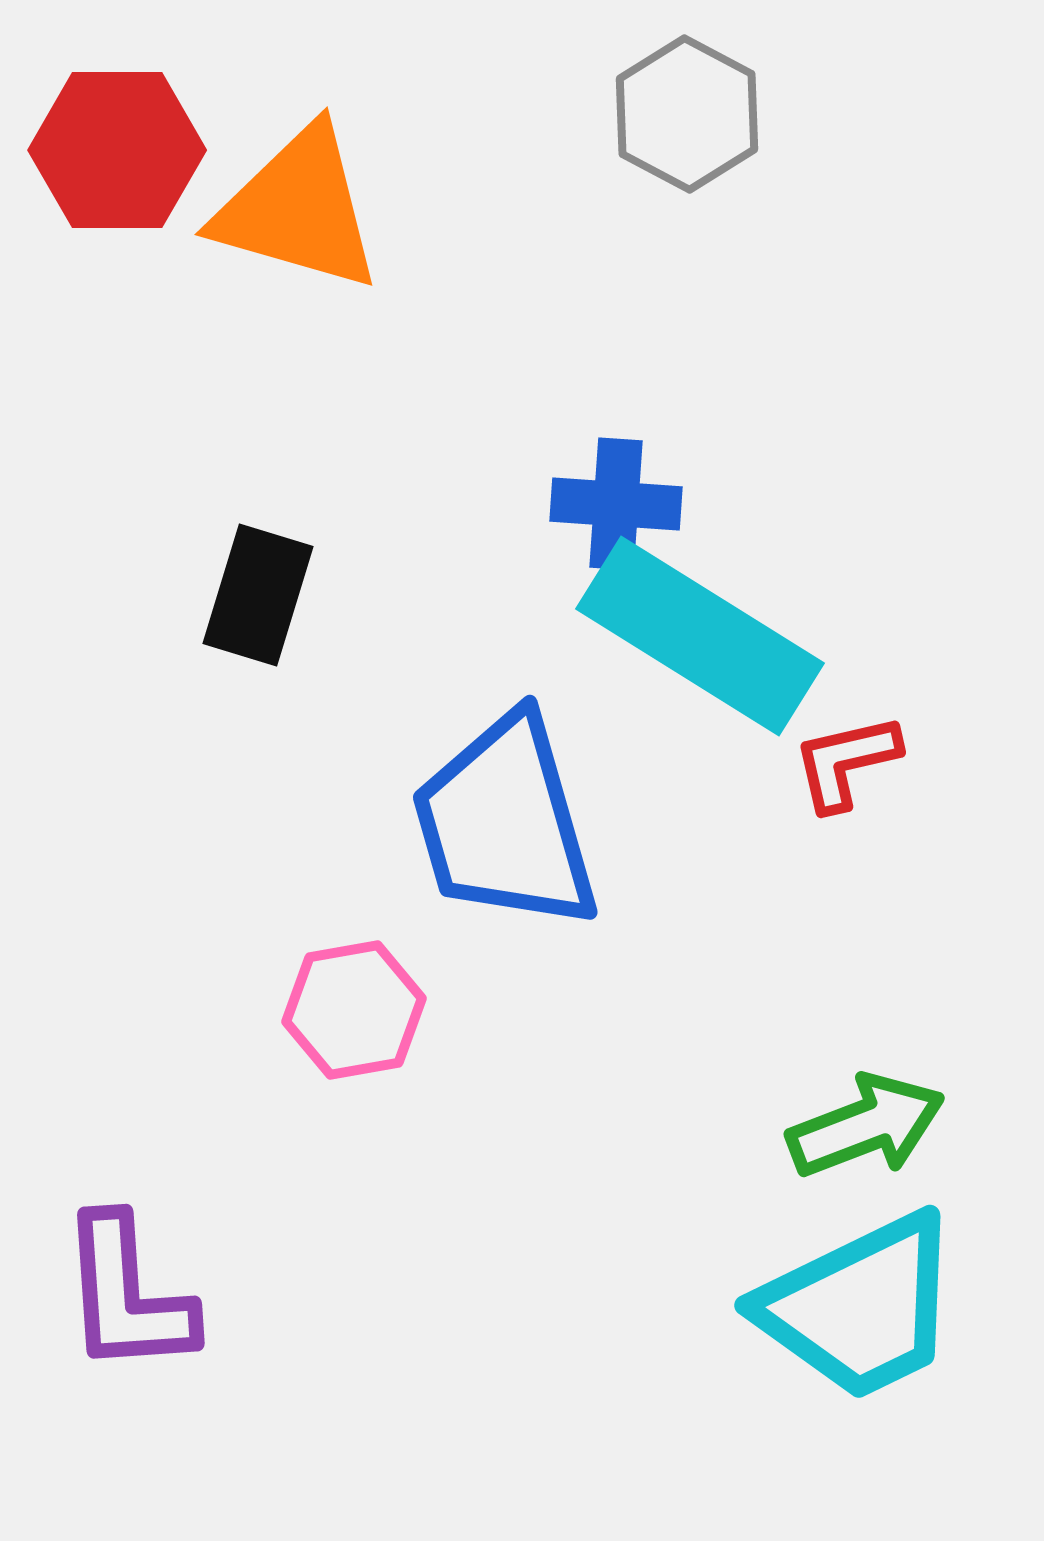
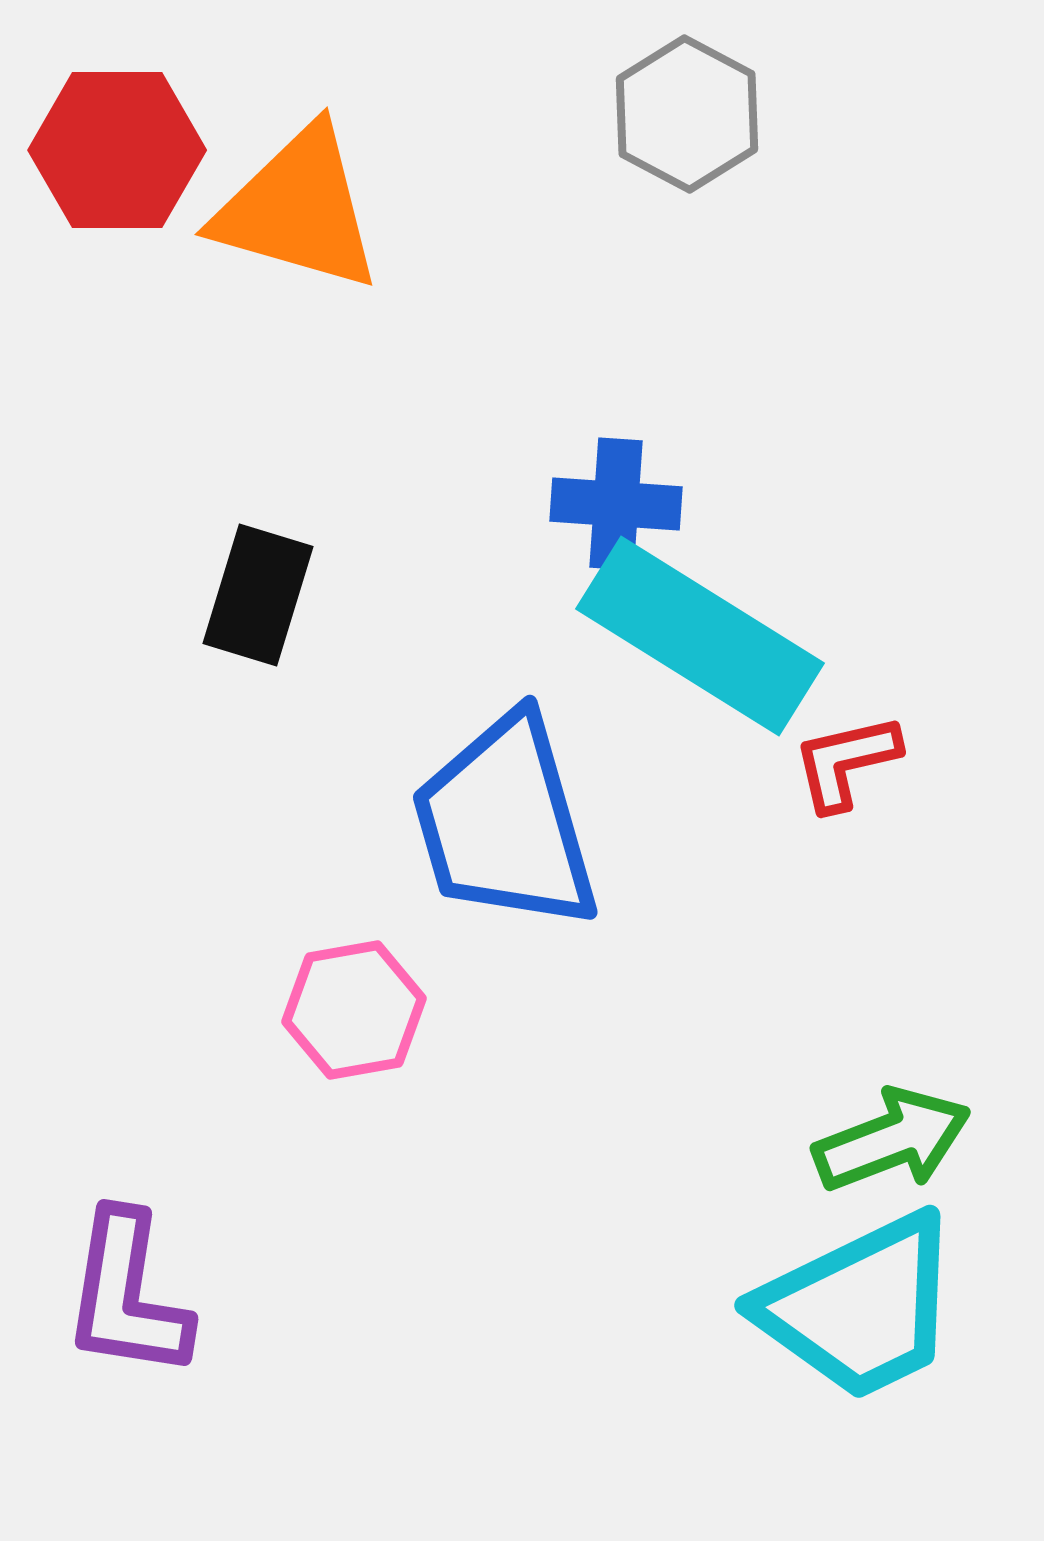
green arrow: moved 26 px right, 14 px down
purple L-shape: rotated 13 degrees clockwise
